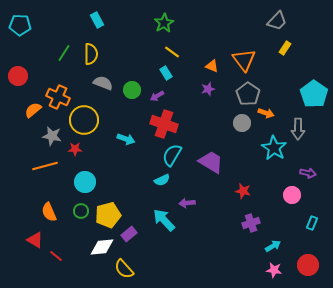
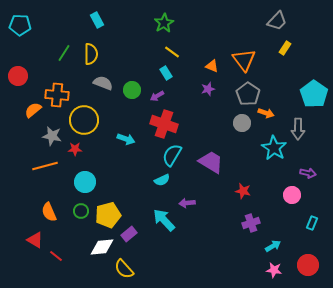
orange cross at (58, 97): moved 1 px left, 2 px up; rotated 20 degrees counterclockwise
